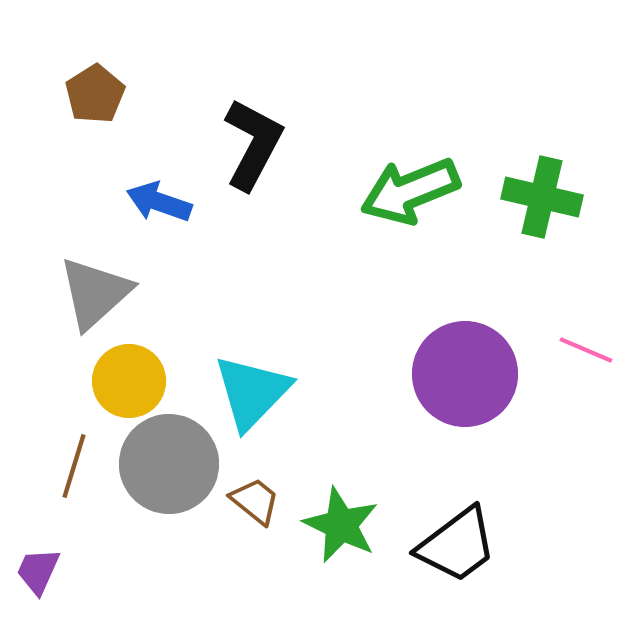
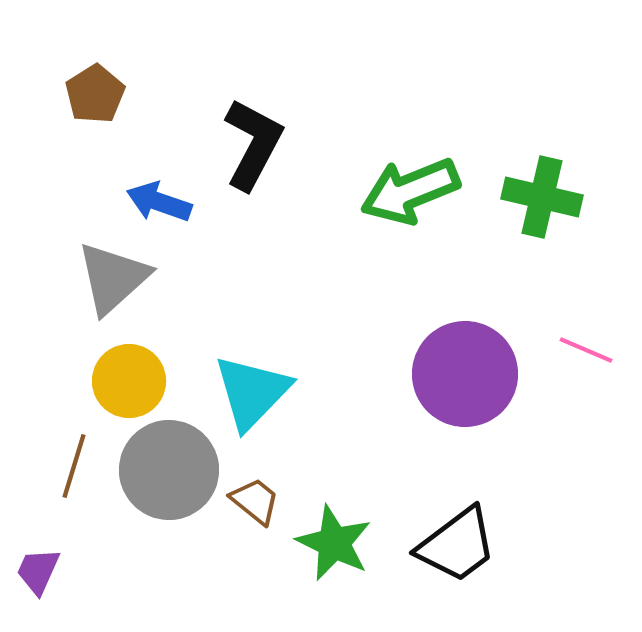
gray triangle: moved 18 px right, 15 px up
gray circle: moved 6 px down
green star: moved 7 px left, 18 px down
